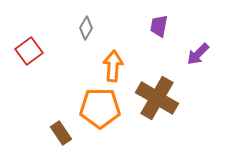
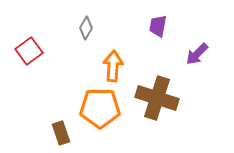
purple trapezoid: moved 1 px left
purple arrow: moved 1 px left
brown cross: rotated 12 degrees counterclockwise
brown rectangle: rotated 15 degrees clockwise
